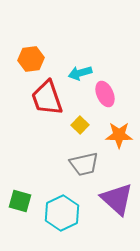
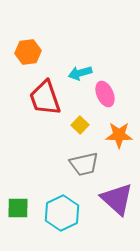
orange hexagon: moved 3 px left, 7 px up
red trapezoid: moved 2 px left
green square: moved 2 px left, 7 px down; rotated 15 degrees counterclockwise
